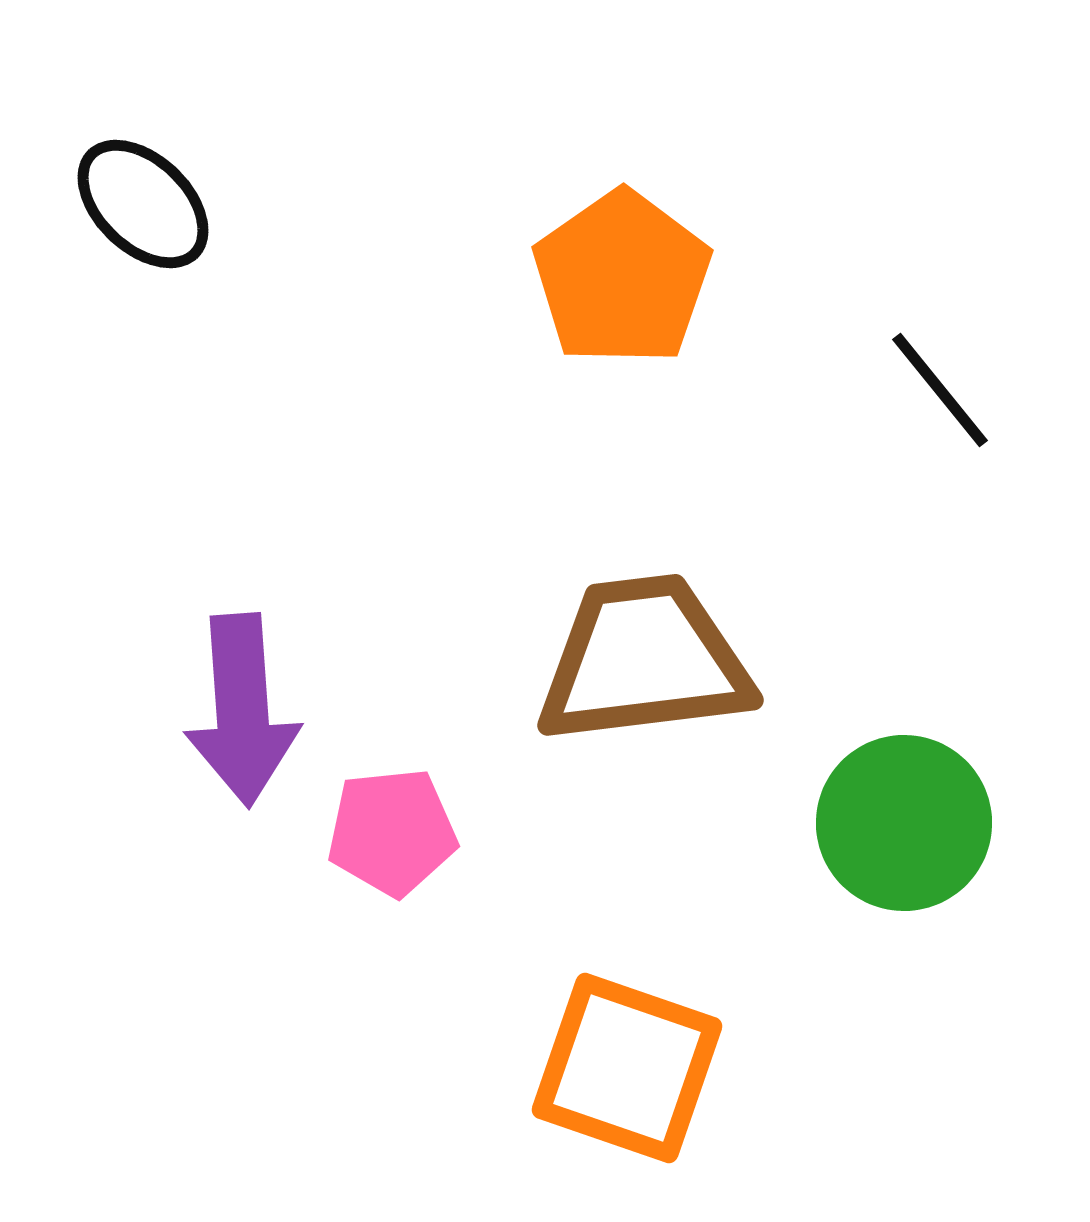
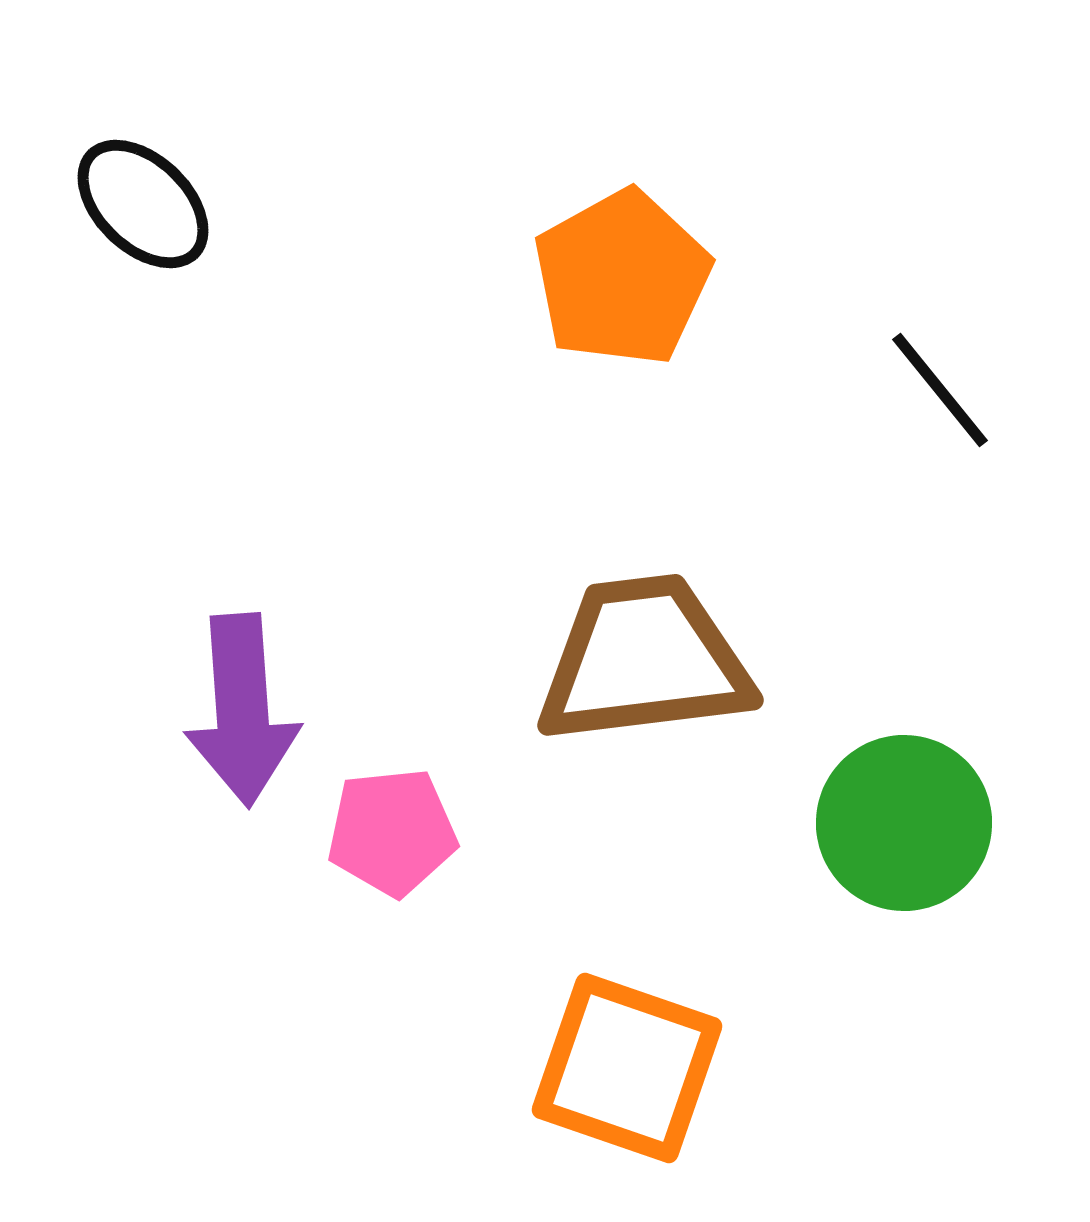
orange pentagon: rotated 6 degrees clockwise
